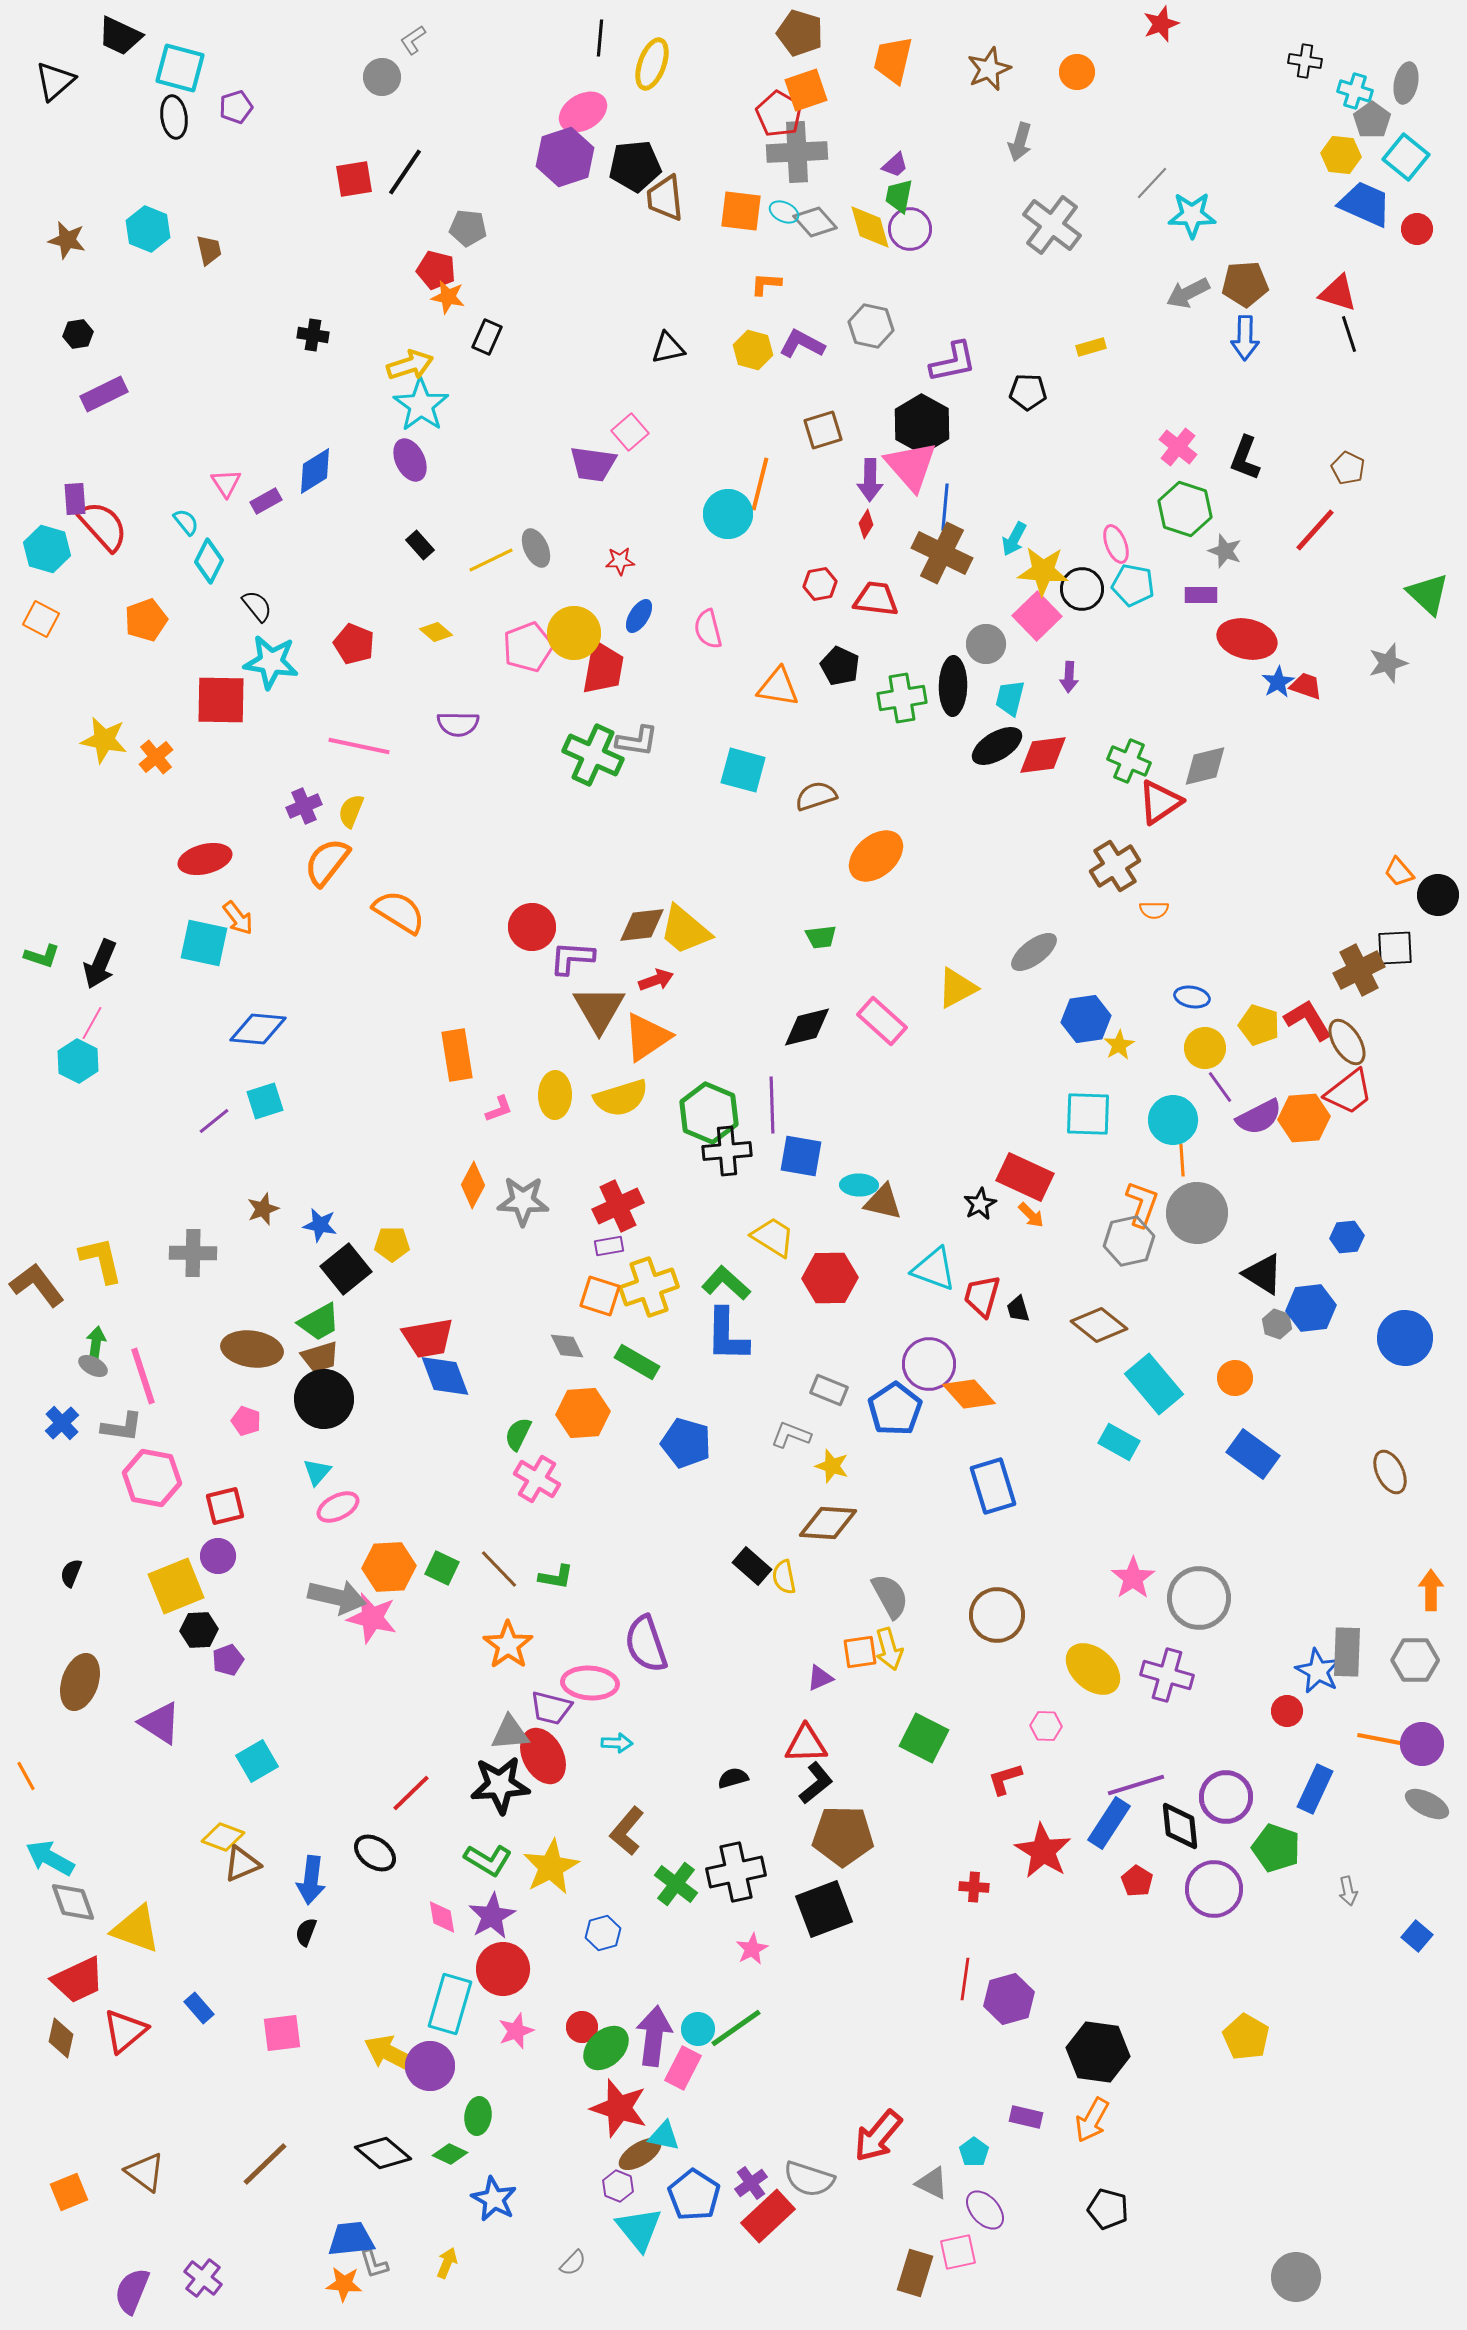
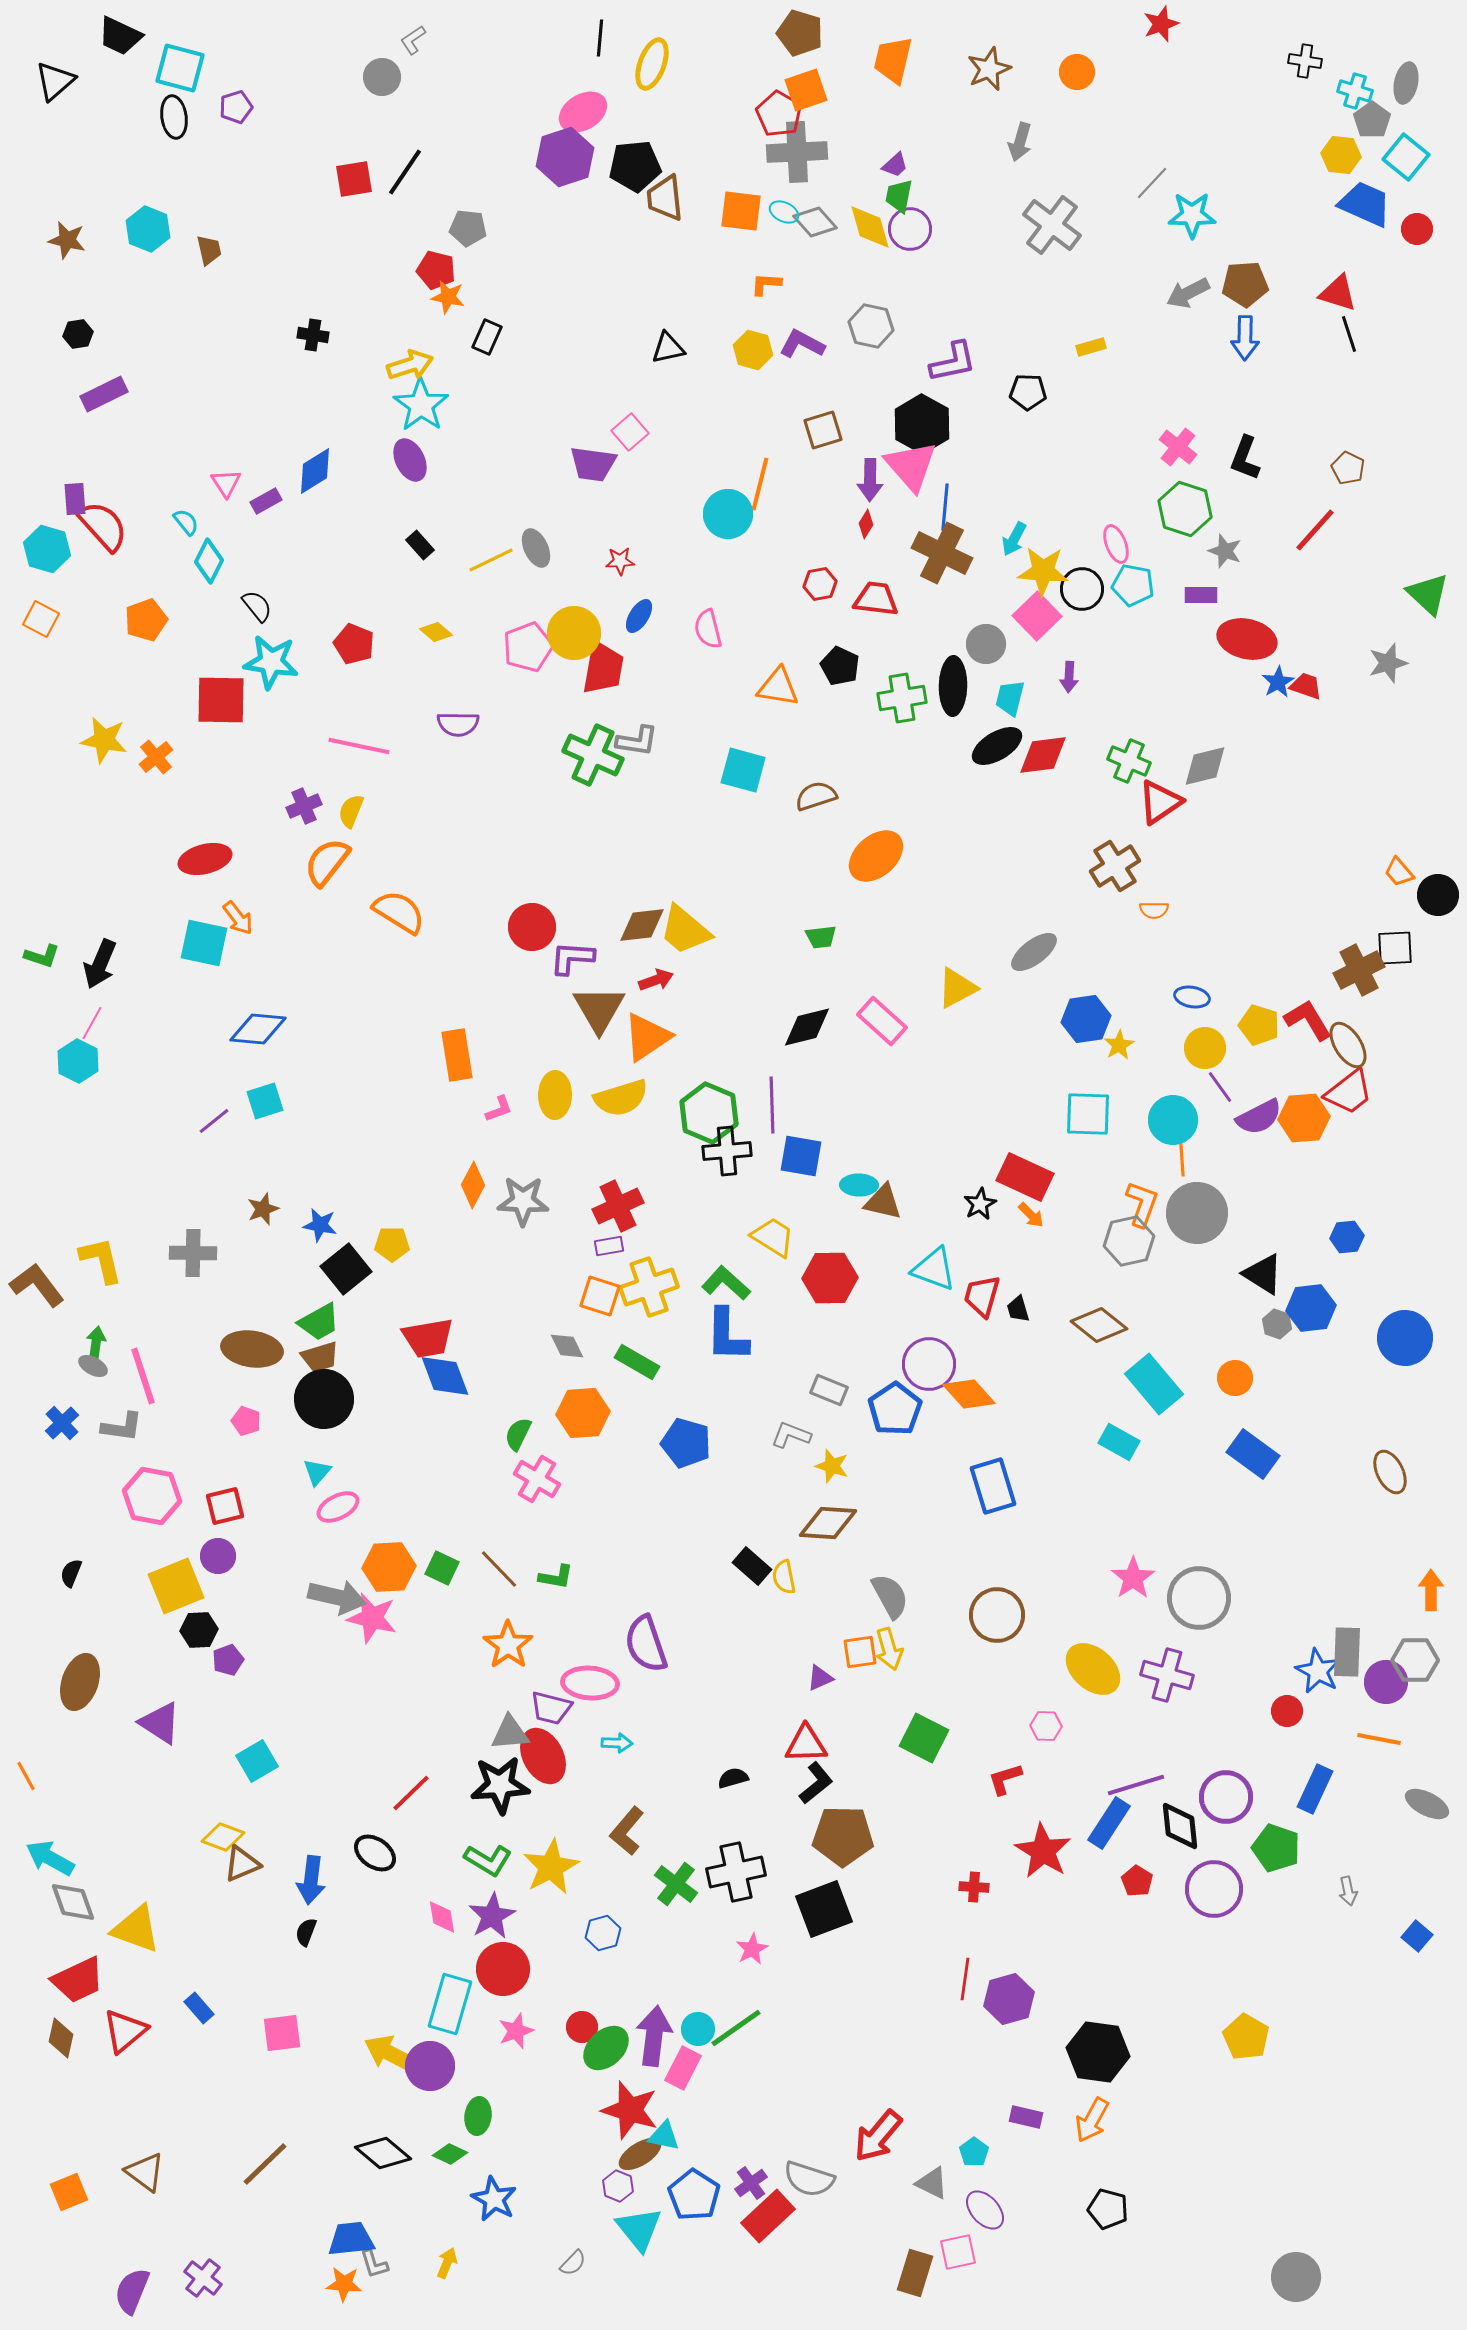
brown ellipse at (1347, 1042): moved 1 px right, 3 px down
pink hexagon at (152, 1478): moved 18 px down
purple circle at (1422, 1744): moved 36 px left, 62 px up
red star at (619, 2108): moved 11 px right, 2 px down
